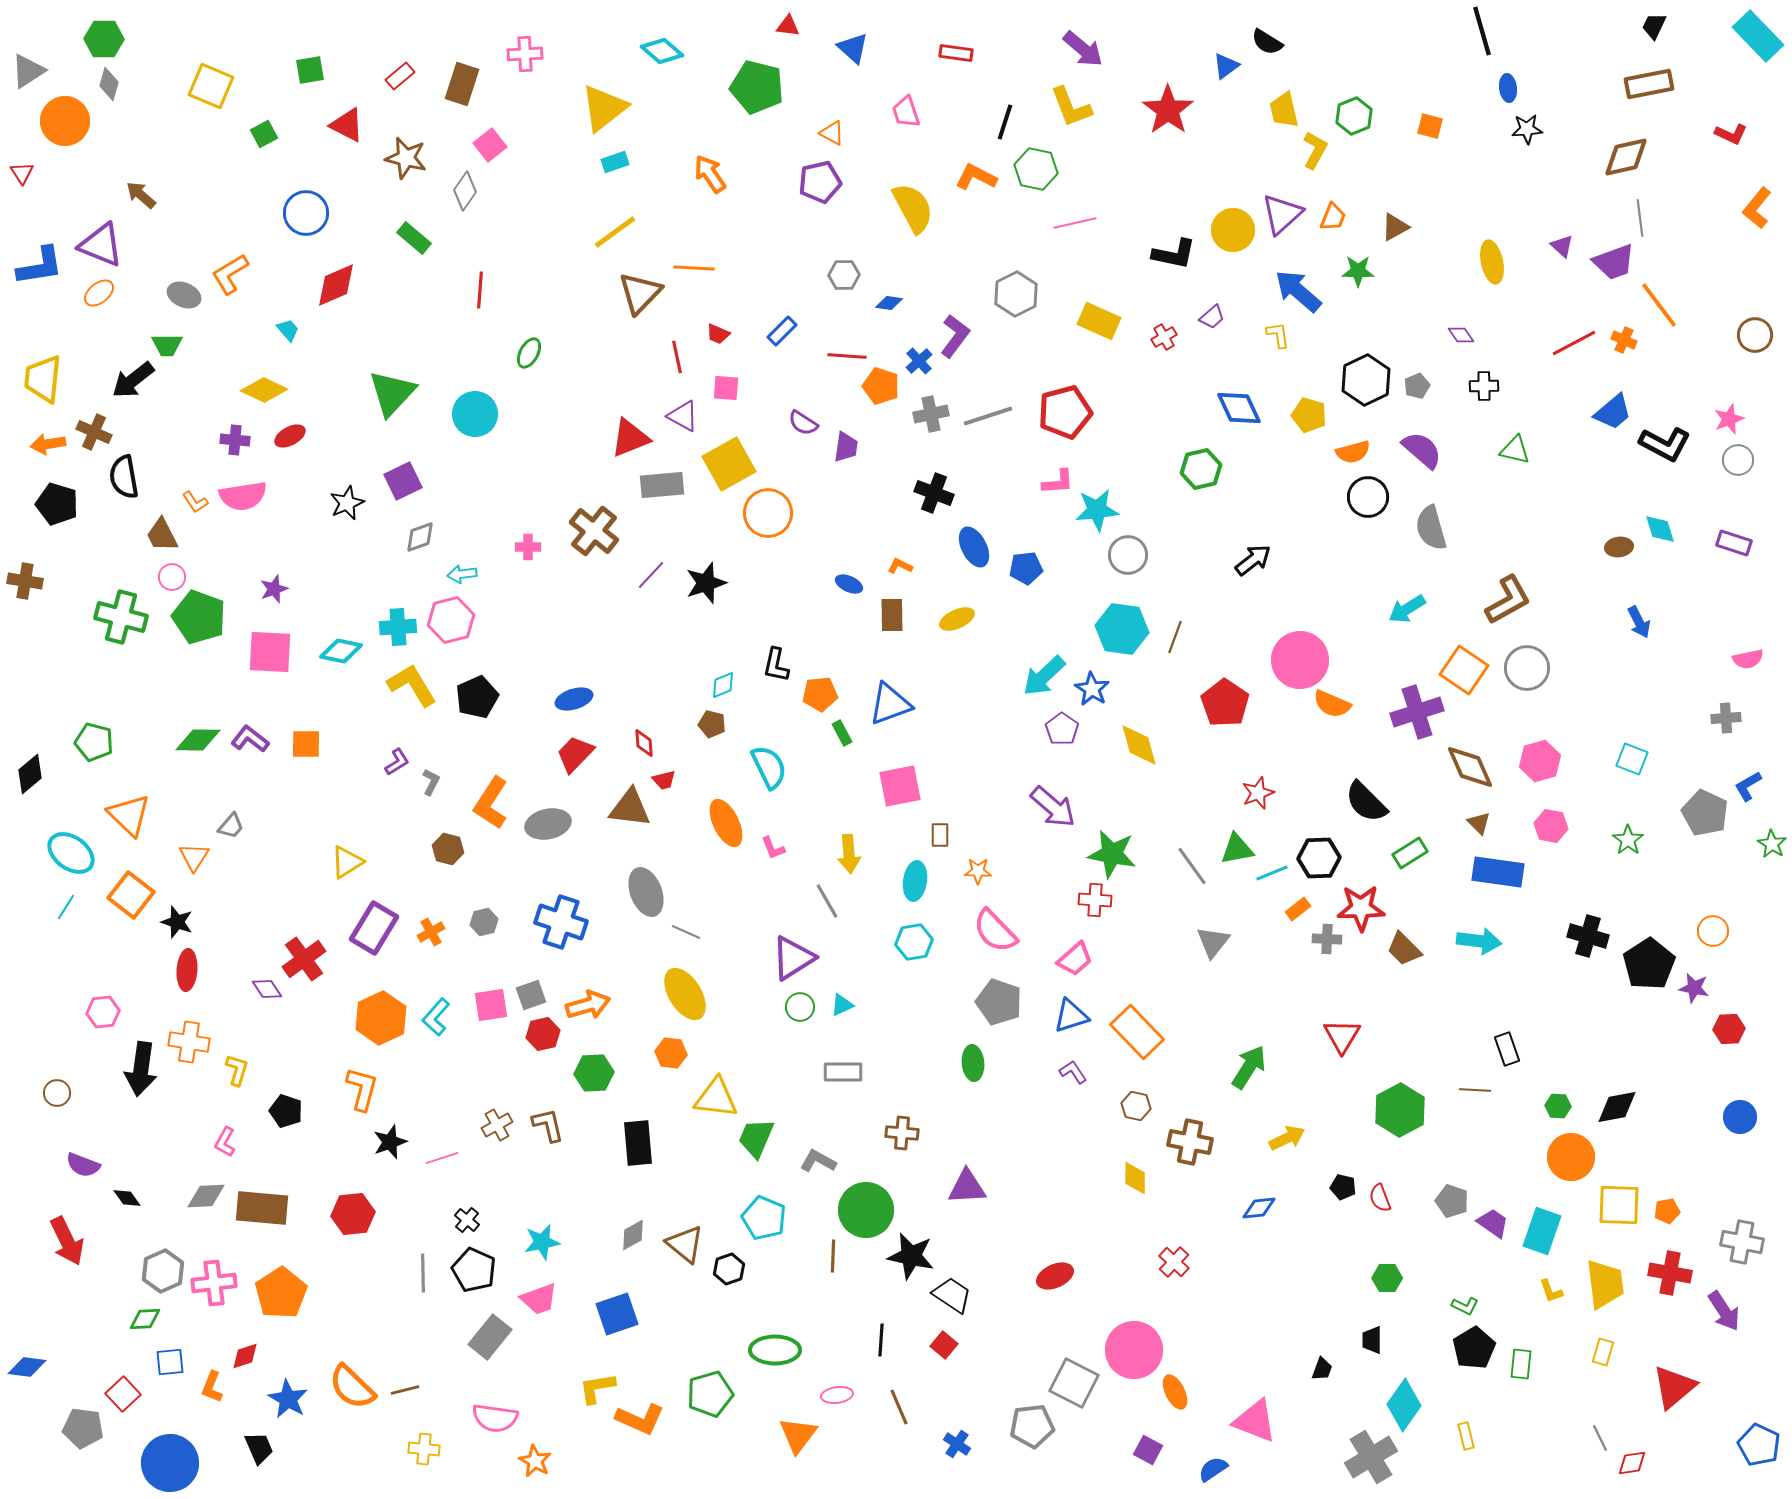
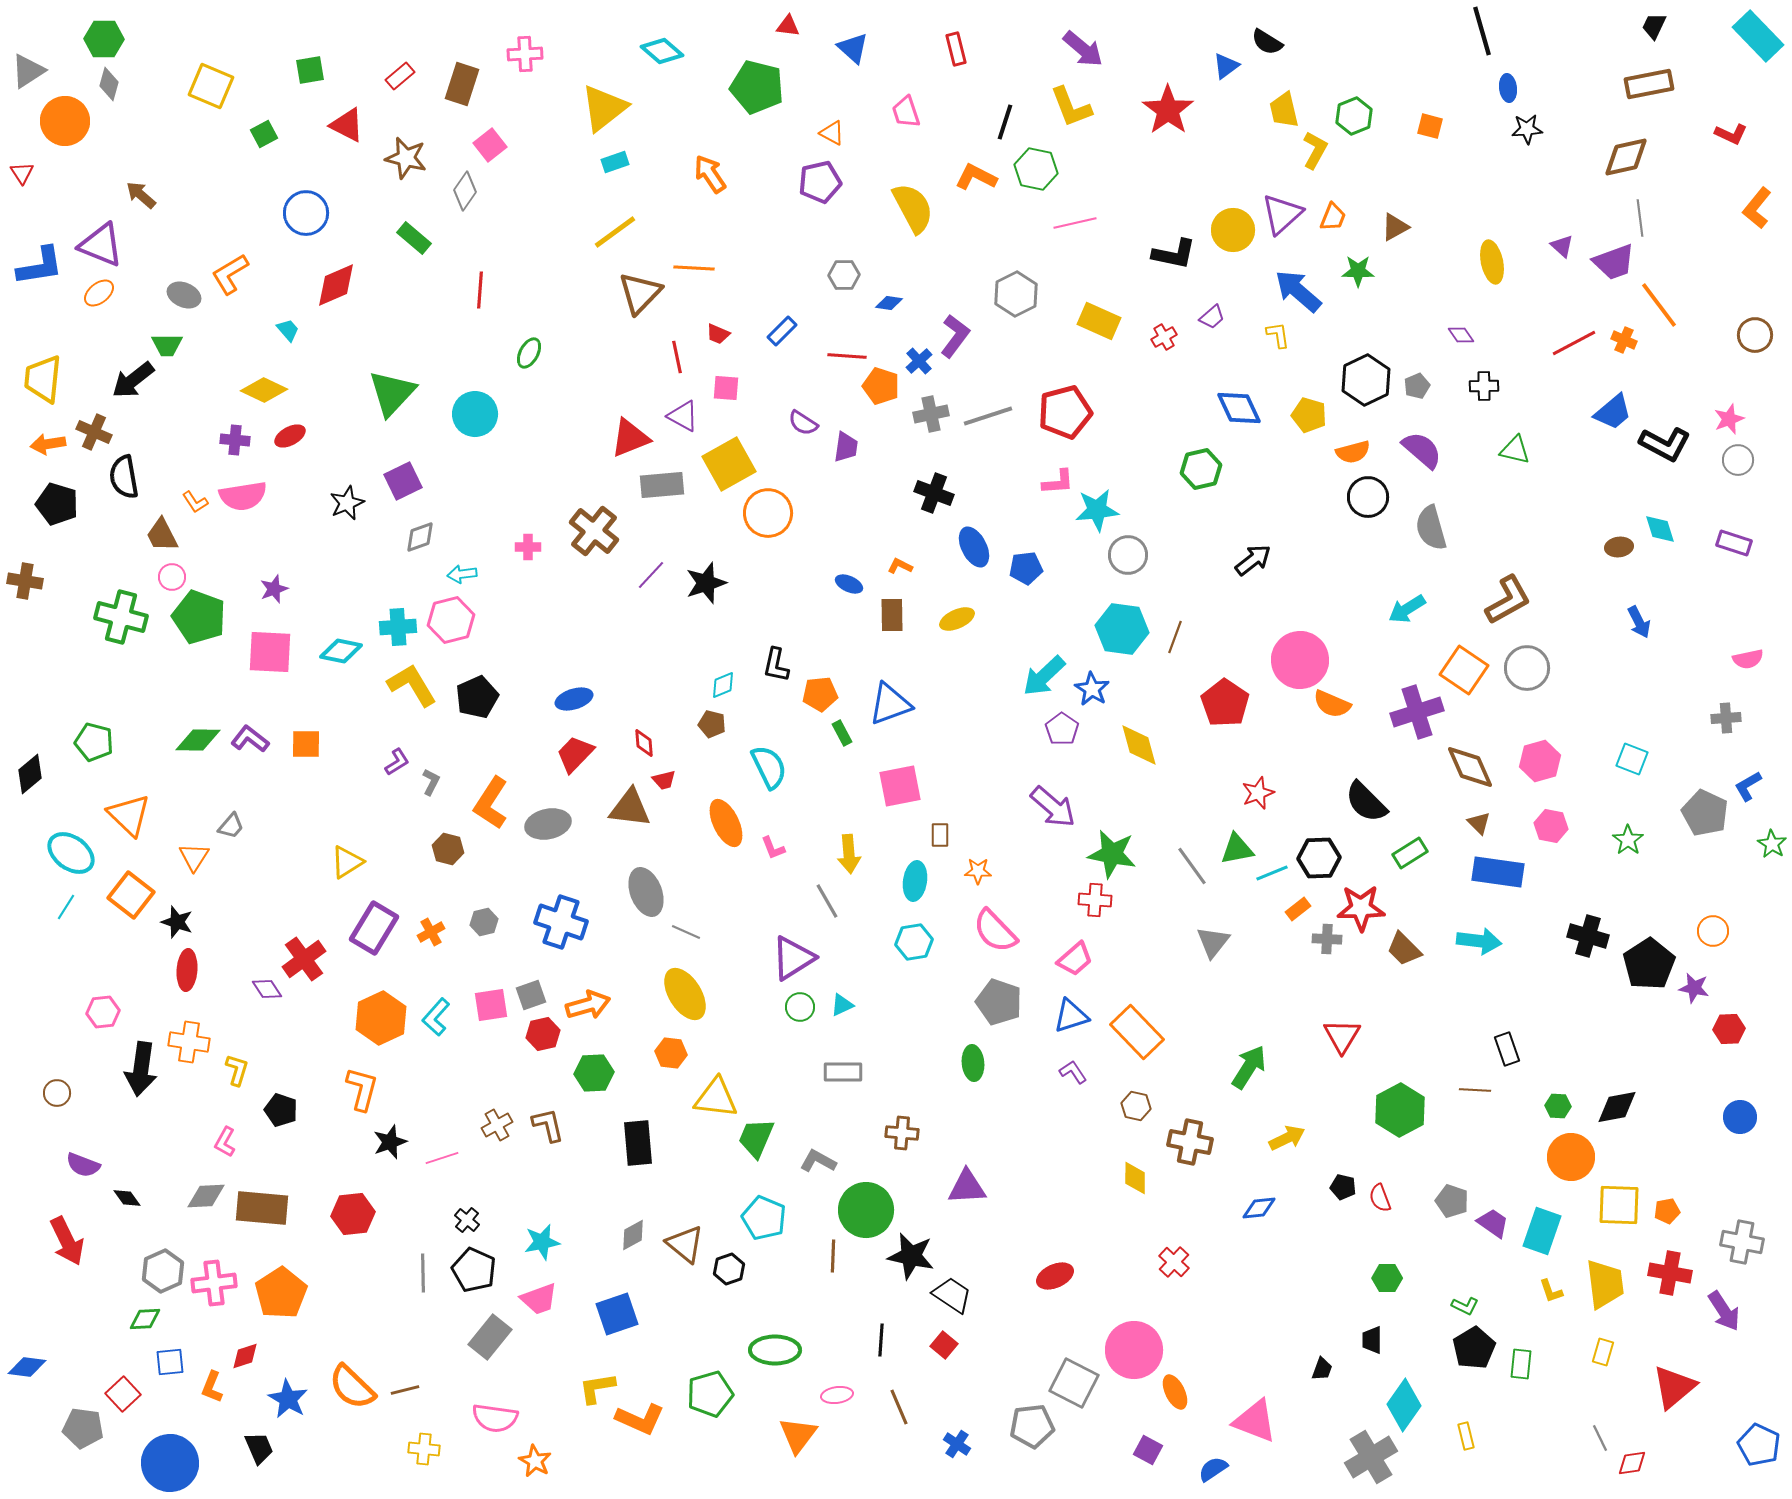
red rectangle at (956, 53): moved 4 px up; rotated 68 degrees clockwise
black pentagon at (286, 1111): moved 5 px left, 1 px up
